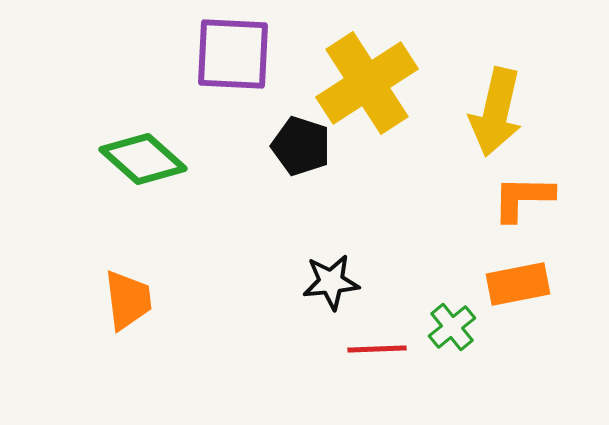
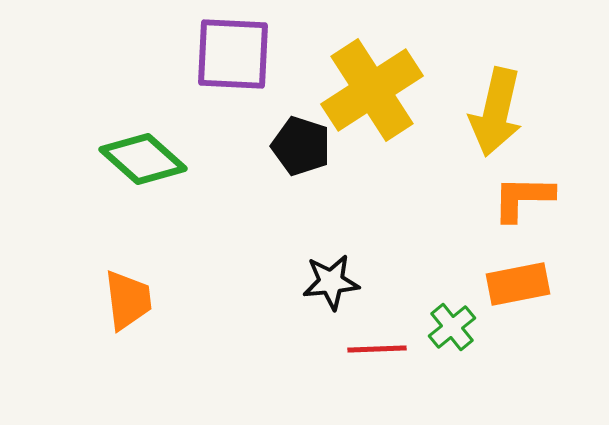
yellow cross: moved 5 px right, 7 px down
